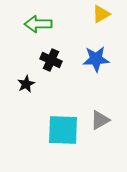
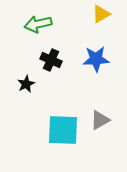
green arrow: rotated 12 degrees counterclockwise
